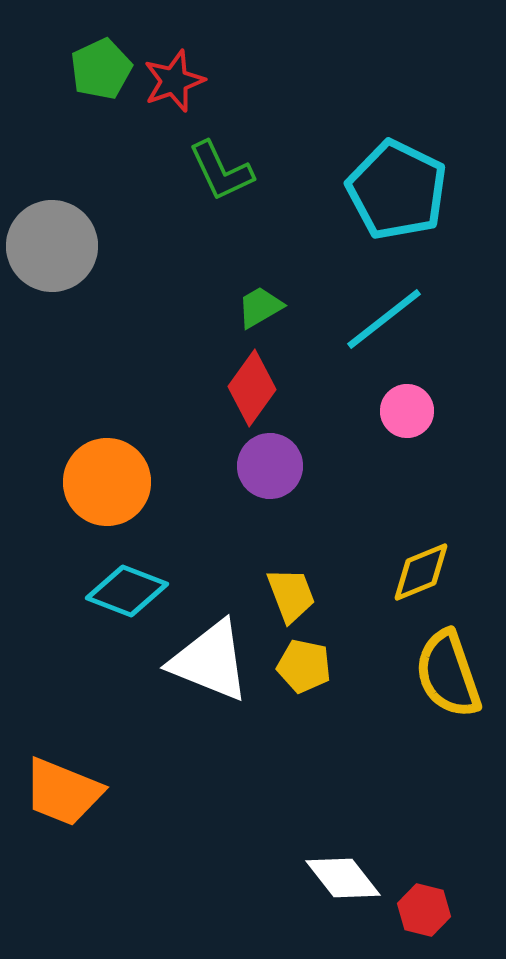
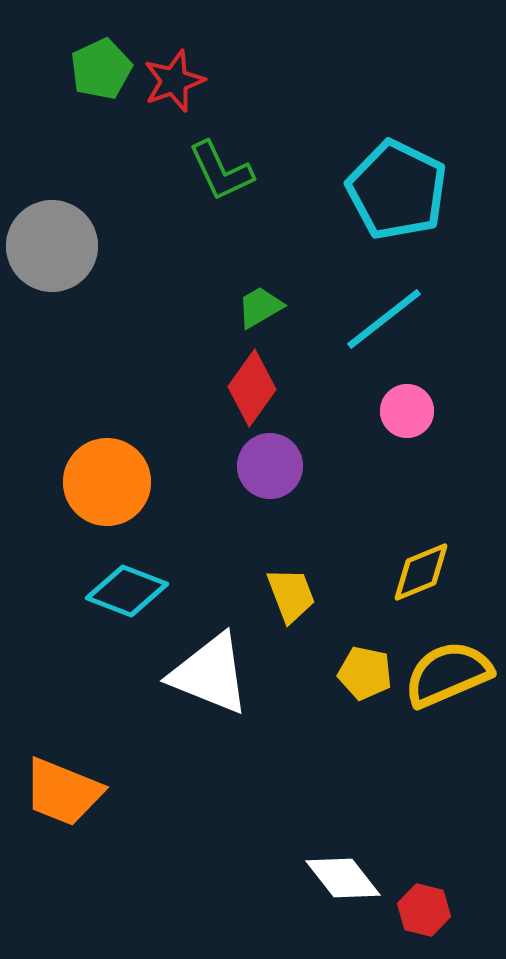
white triangle: moved 13 px down
yellow pentagon: moved 61 px right, 7 px down
yellow semicircle: rotated 86 degrees clockwise
